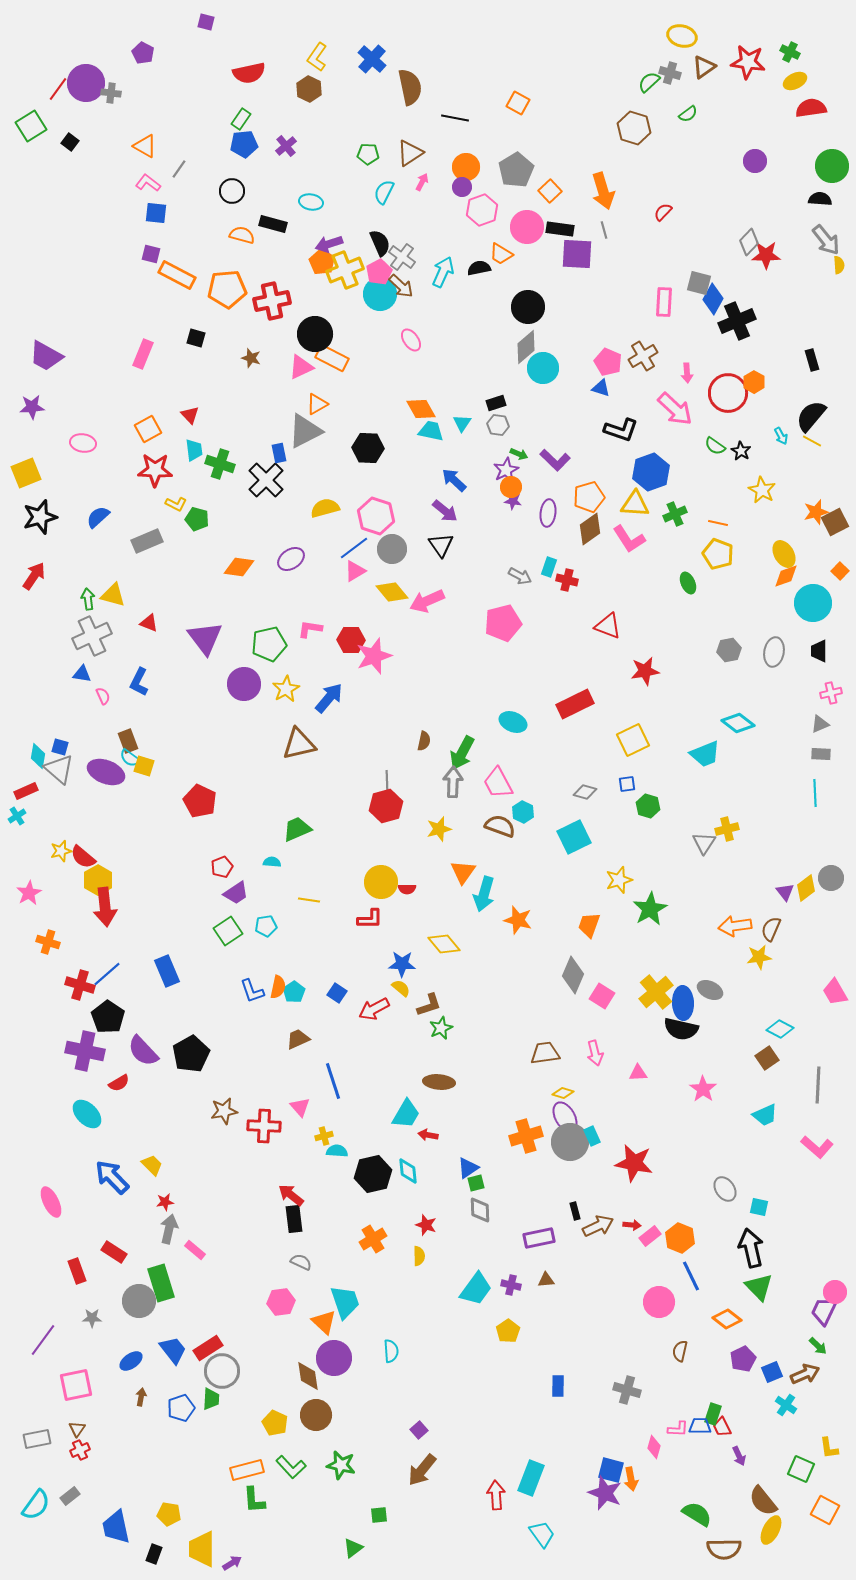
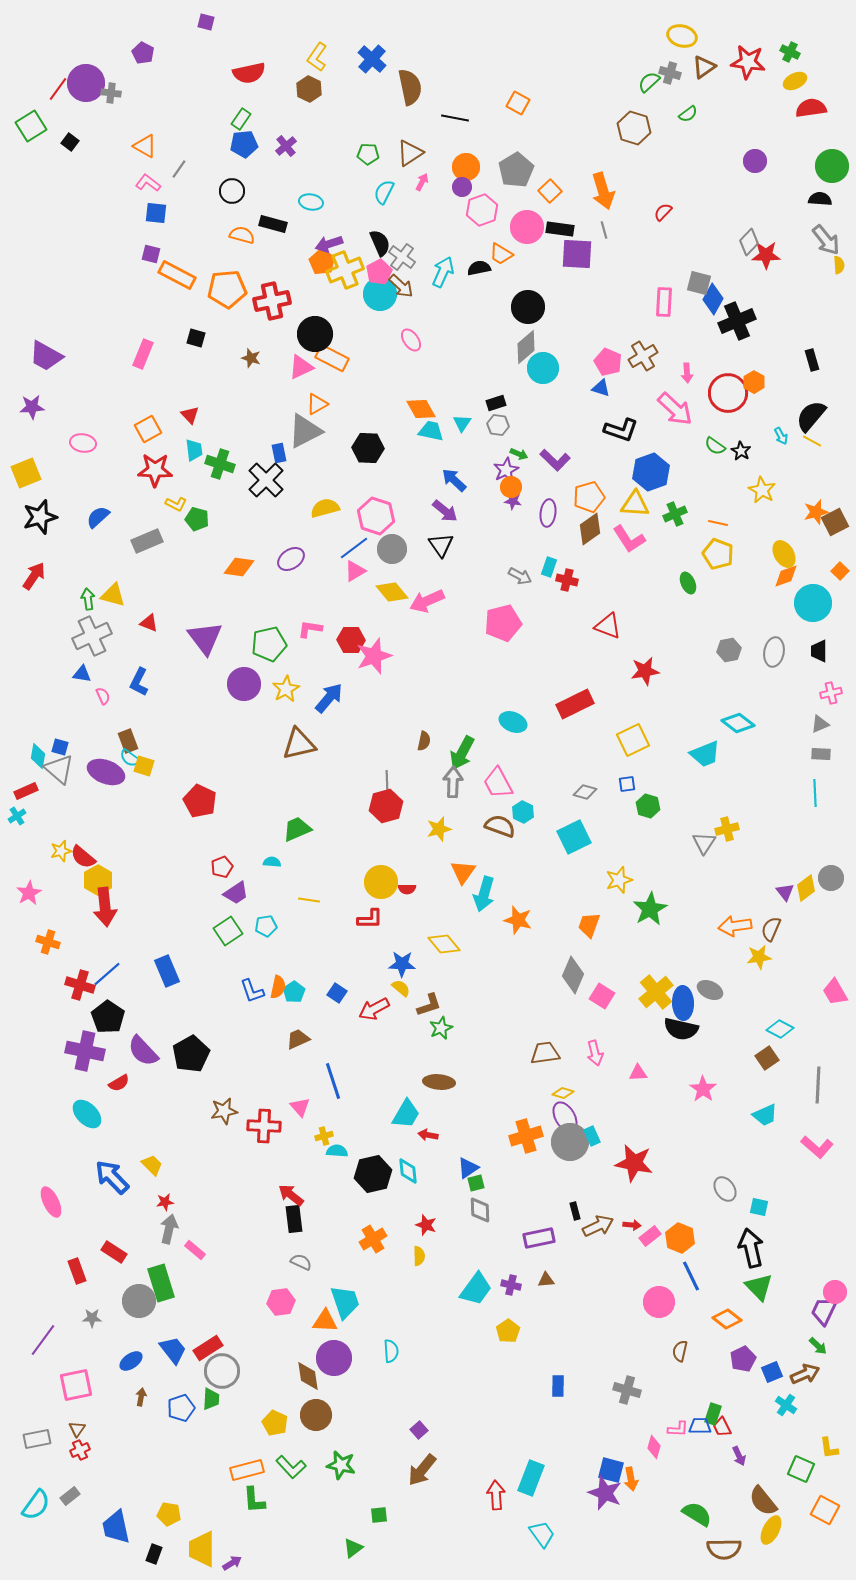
orange triangle at (324, 1322): moved 1 px right, 1 px up; rotated 40 degrees counterclockwise
